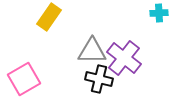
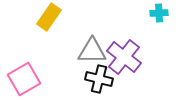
purple cross: moved 1 px up
